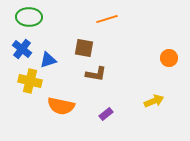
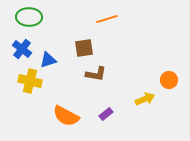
brown square: rotated 18 degrees counterclockwise
orange circle: moved 22 px down
yellow arrow: moved 9 px left, 2 px up
orange semicircle: moved 5 px right, 10 px down; rotated 16 degrees clockwise
